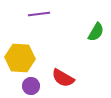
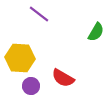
purple line: rotated 45 degrees clockwise
